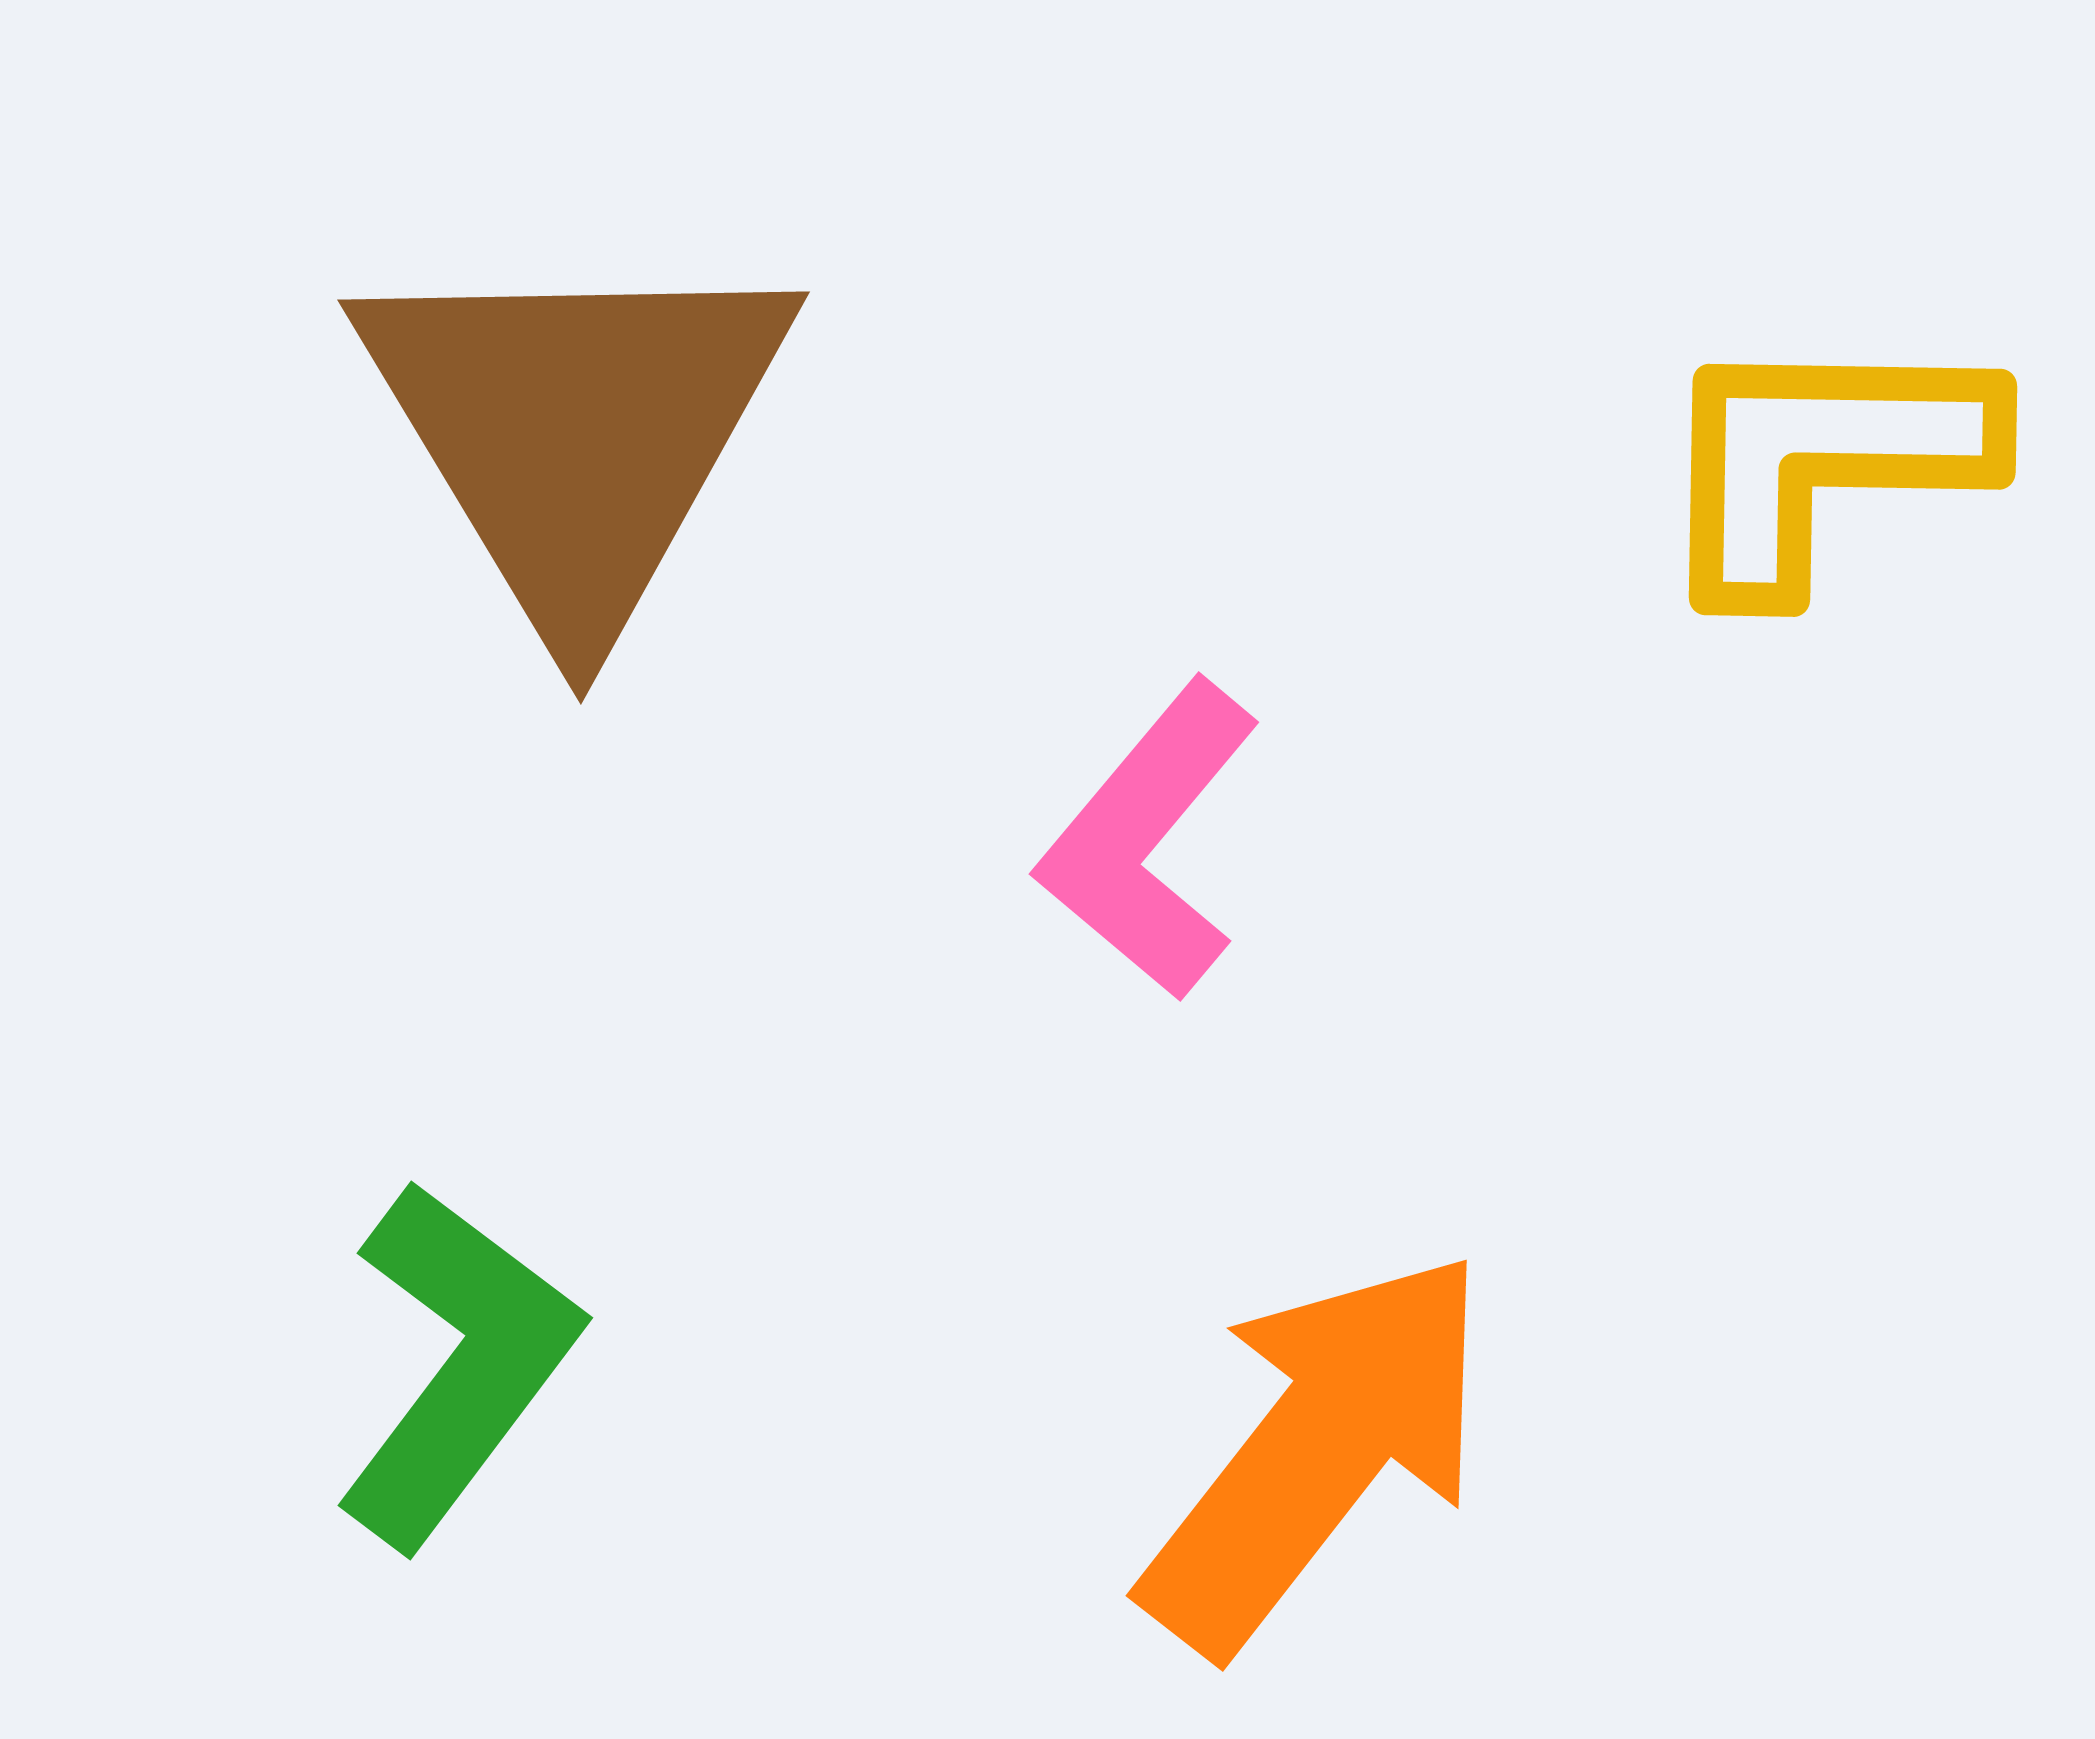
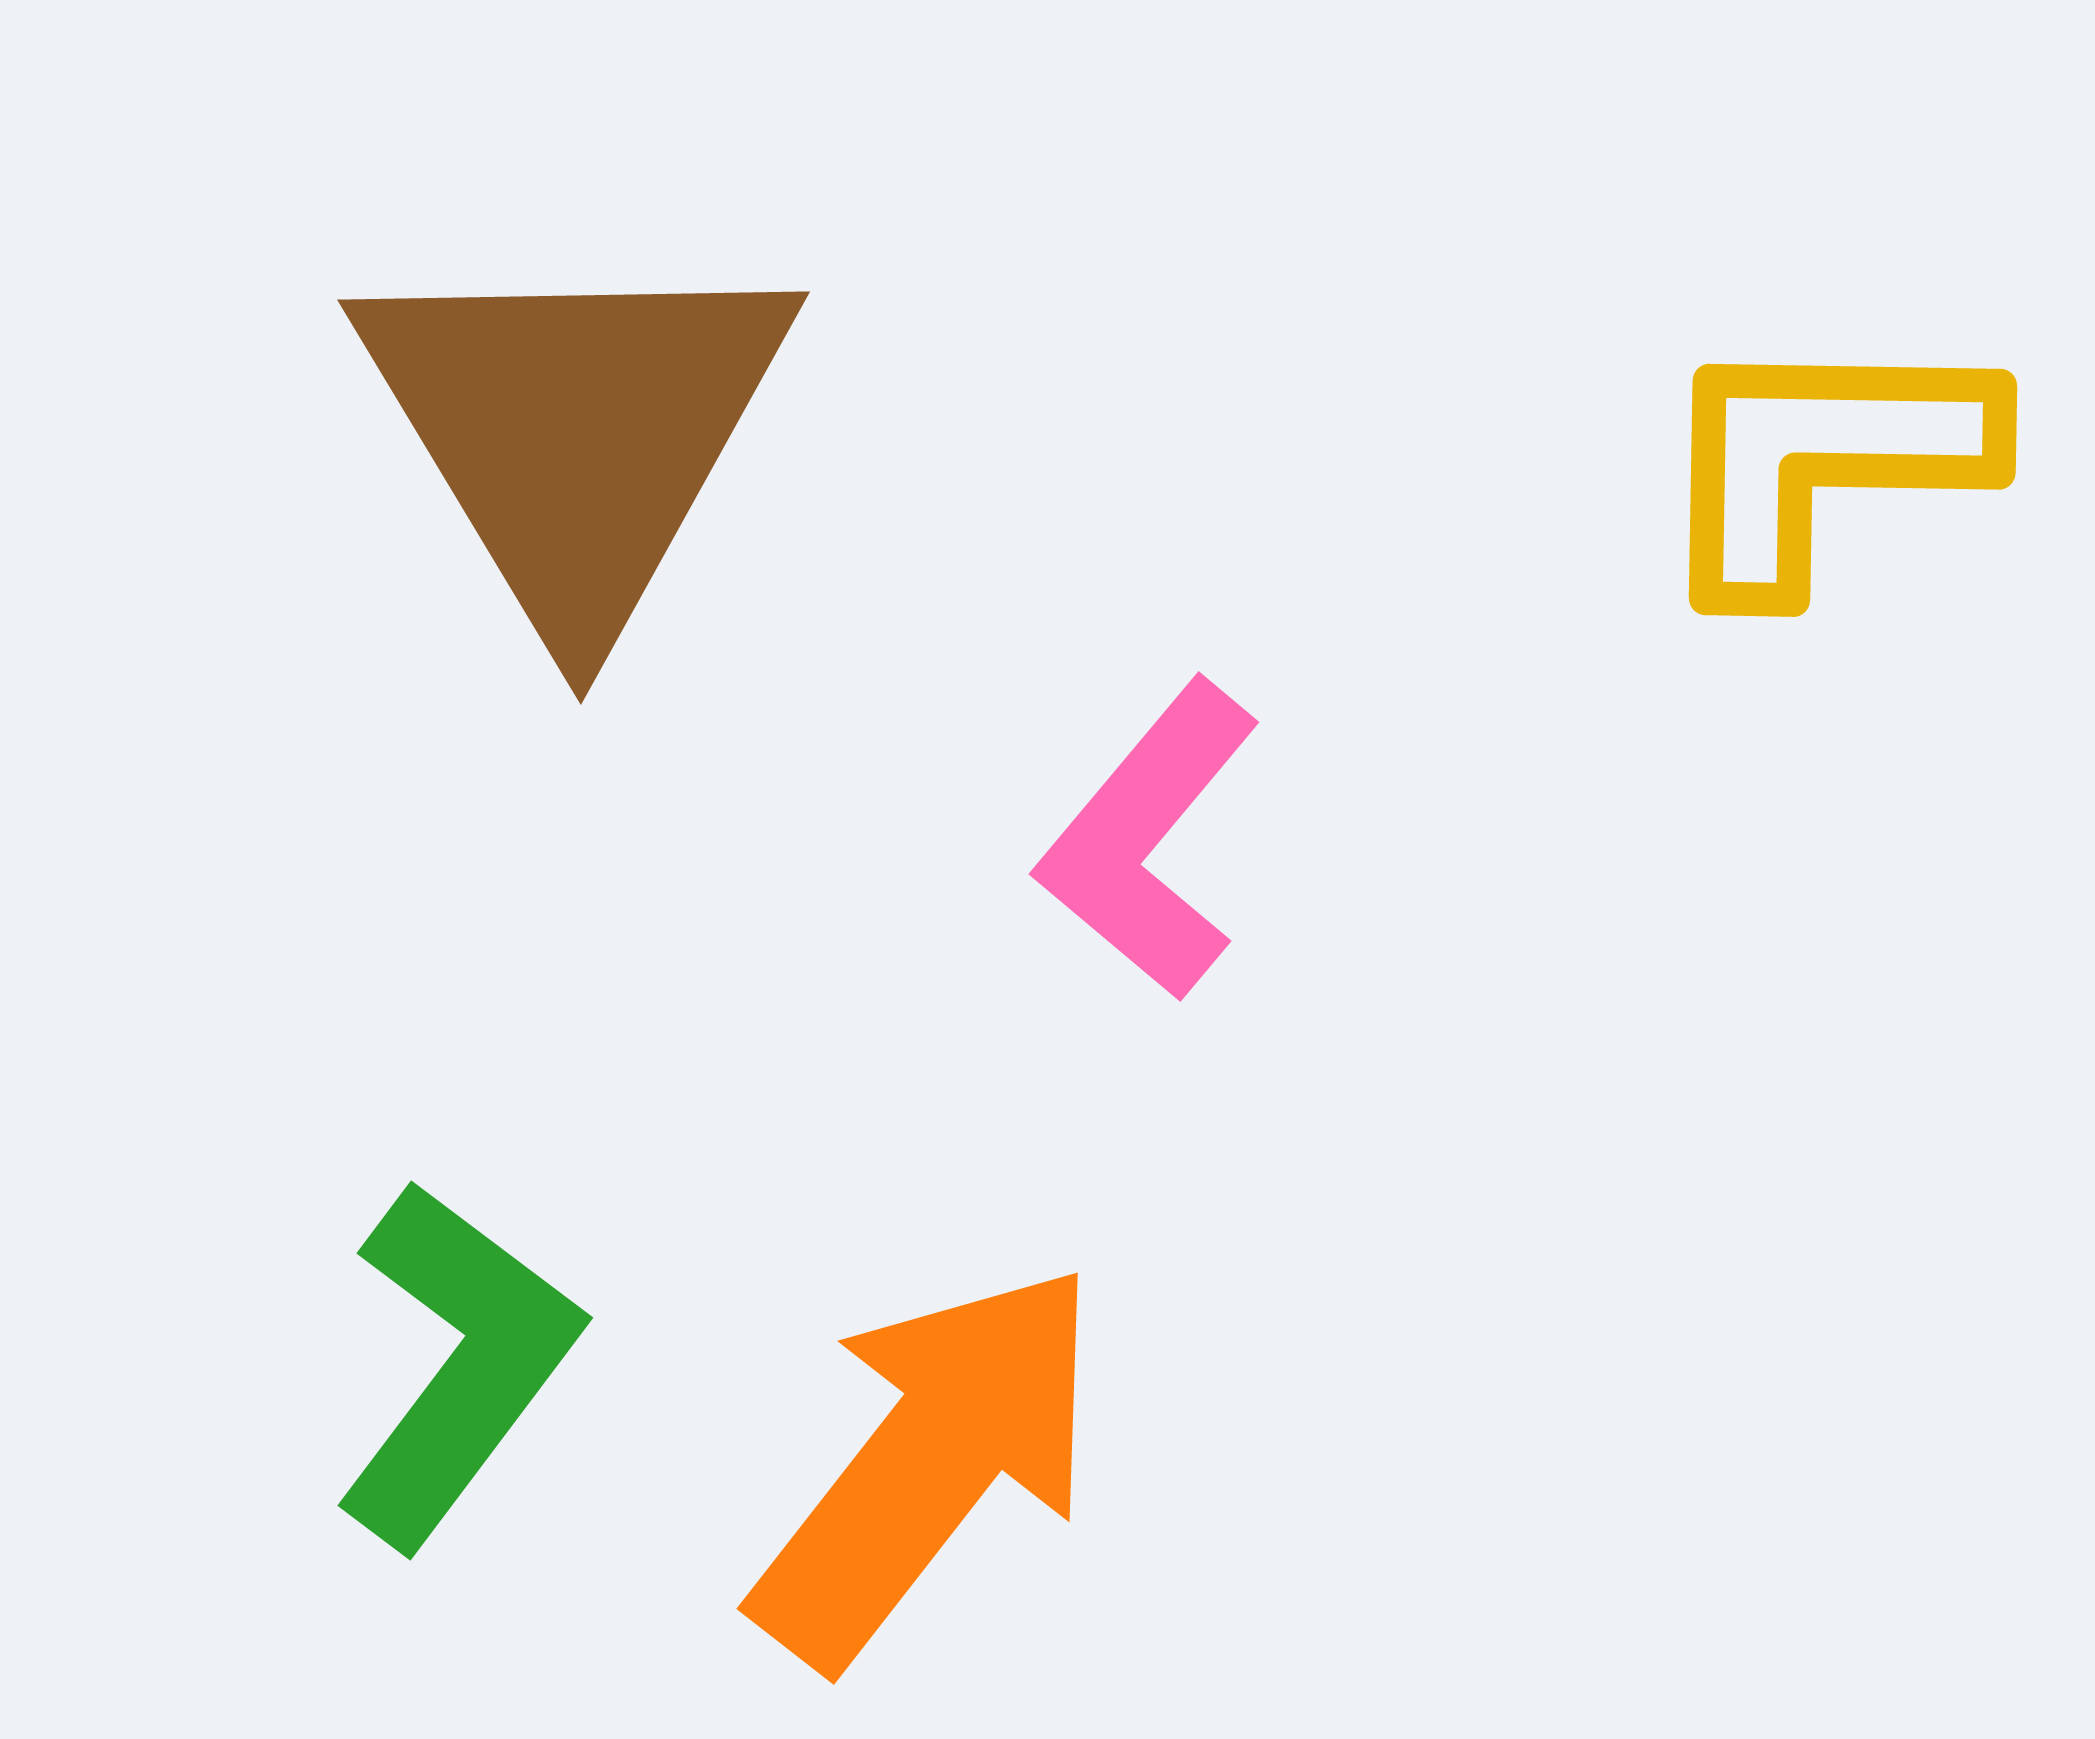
orange arrow: moved 389 px left, 13 px down
